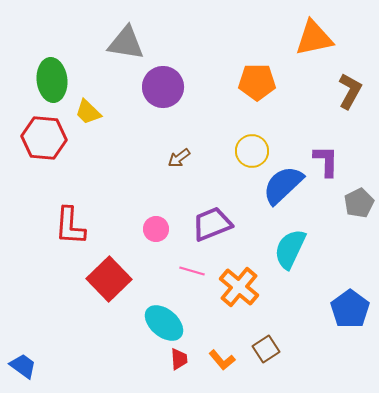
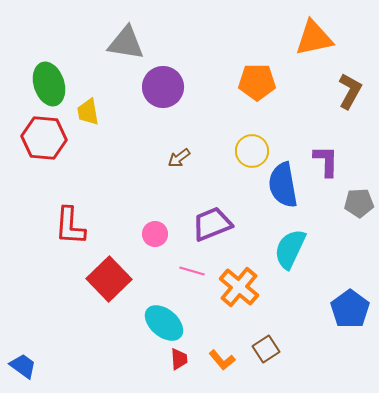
green ellipse: moved 3 px left, 4 px down; rotated 12 degrees counterclockwise
yellow trapezoid: rotated 36 degrees clockwise
blue semicircle: rotated 57 degrees counterclockwise
gray pentagon: rotated 24 degrees clockwise
pink circle: moved 1 px left, 5 px down
